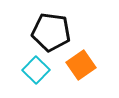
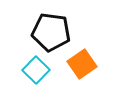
orange square: moved 1 px right, 1 px up
